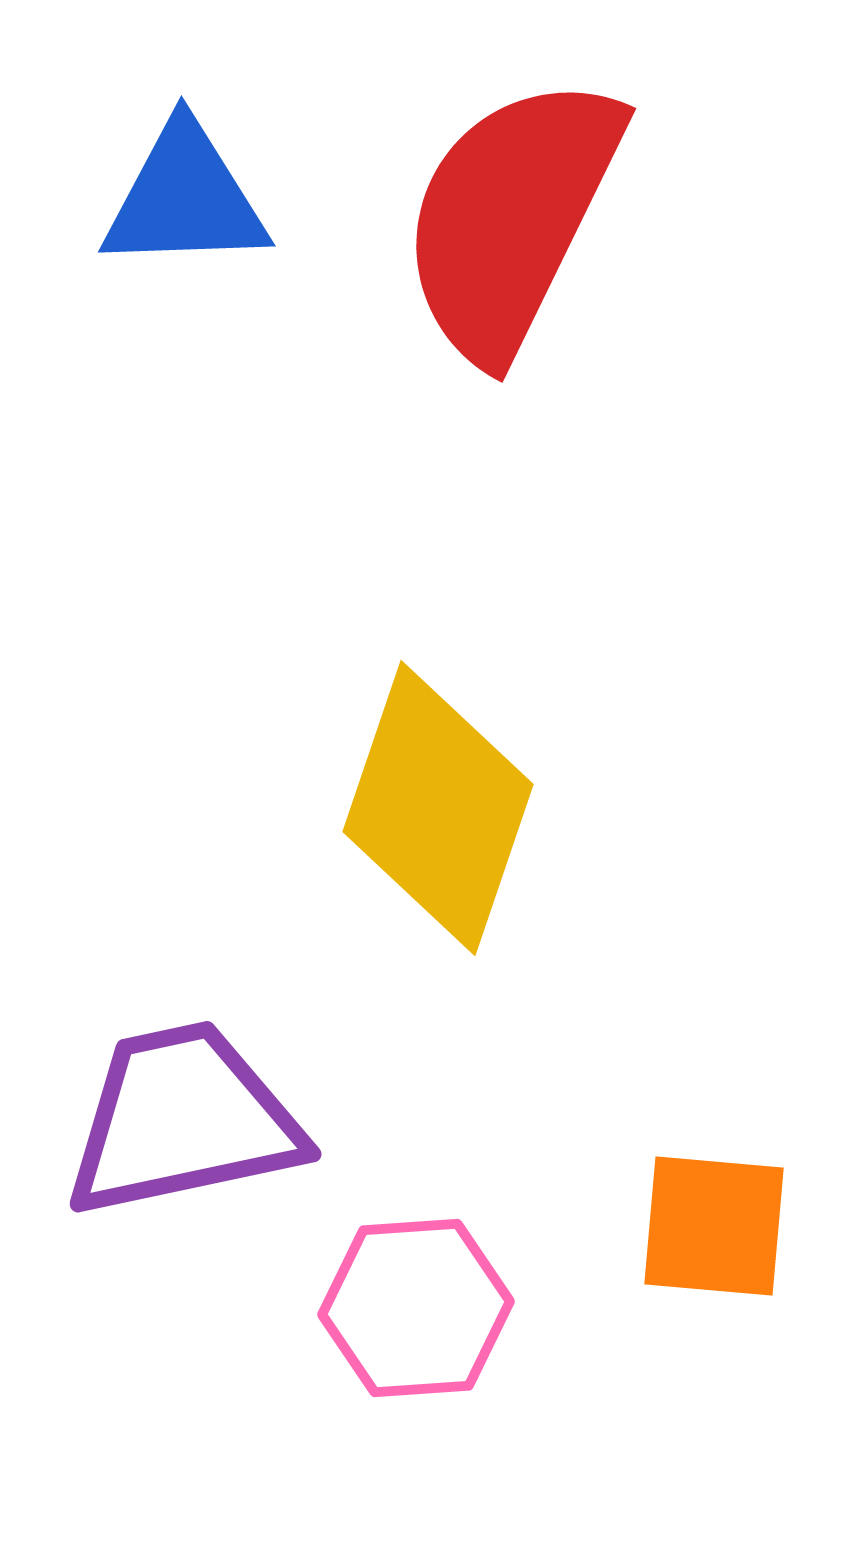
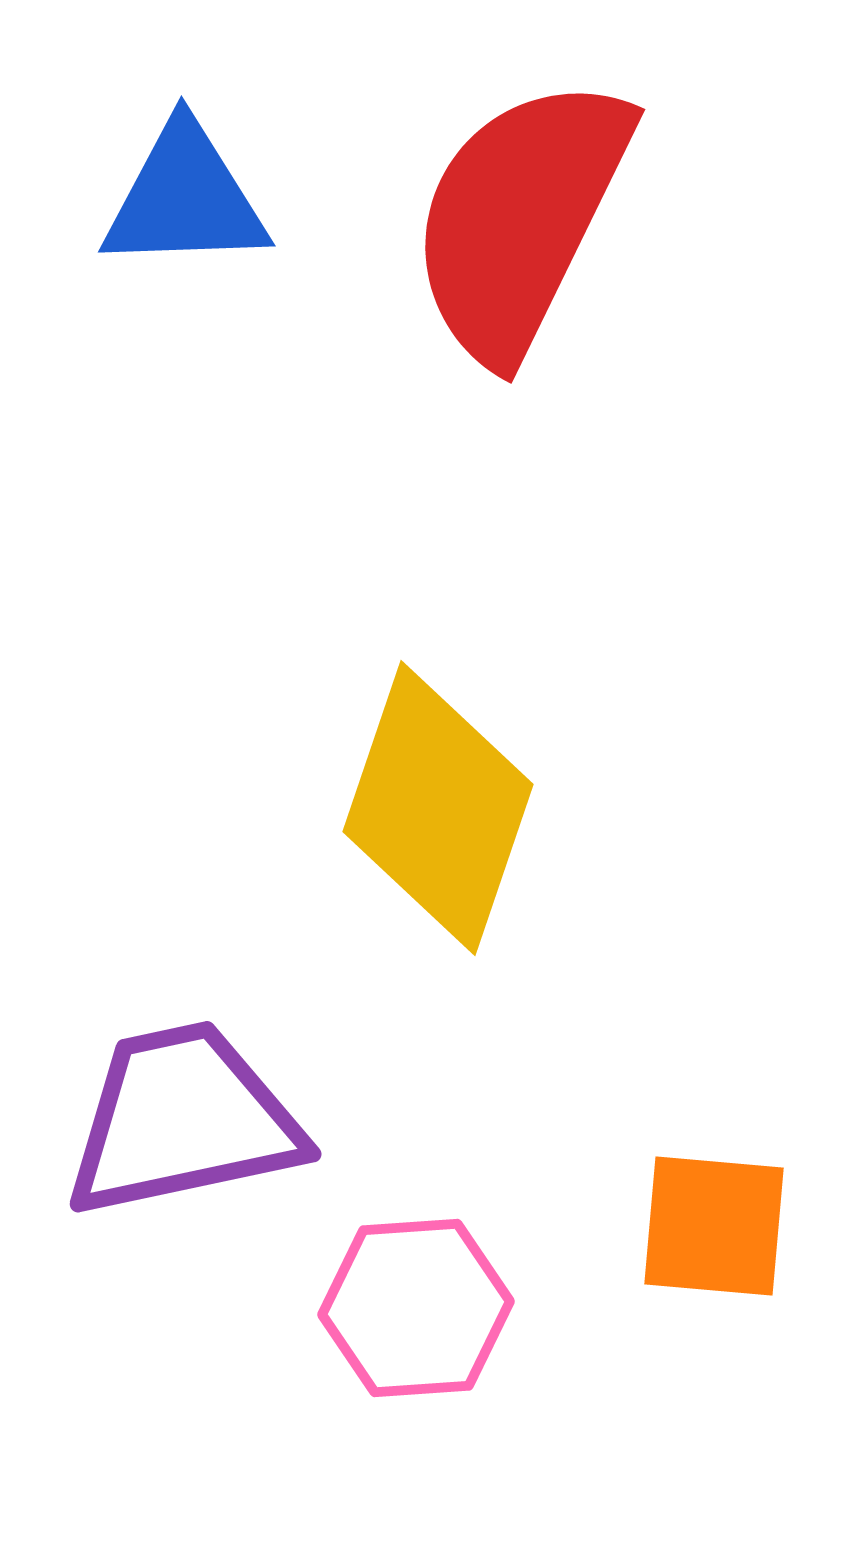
red semicircle: moved 9 px right, 1 px down
